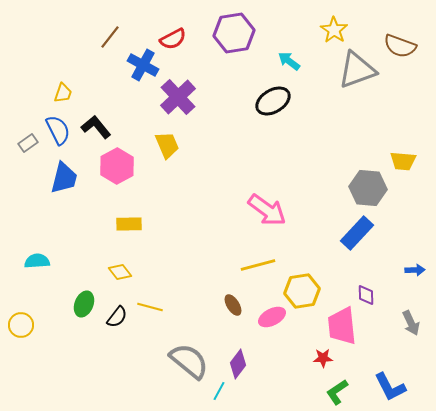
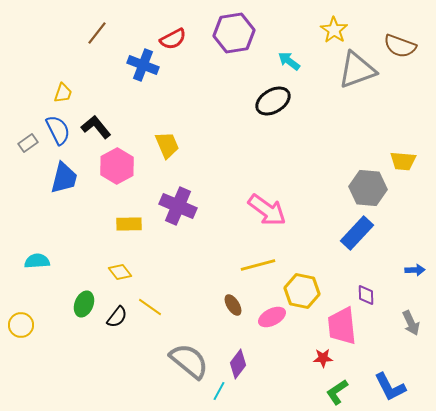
brown line at (110, 37): moved 13 px left, 4 px up
blue cross at (143, 65): rotated 8 degrees counterclockwise
purple cross at (178, 97): moved 109 px down; rotated 24 degrees counterclockwise
yellow hexagon at (302, 291): rotated 20 degrees clockwise
yellow line at (150, 307): rotated 20 degrees clockwise
